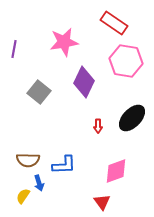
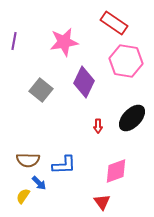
purple line: moved 8 px up
gray square: moved 2 px right, 2 px up
blue arrow: rotated 28 degrees counterclockwise
